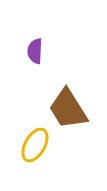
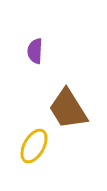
yellow ellipse: moved 1 px left, 1 px down
